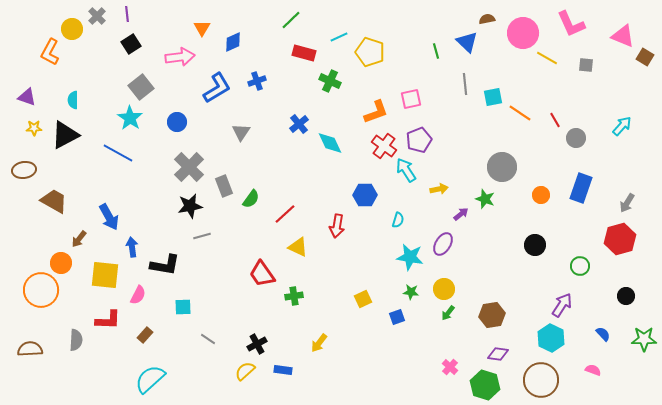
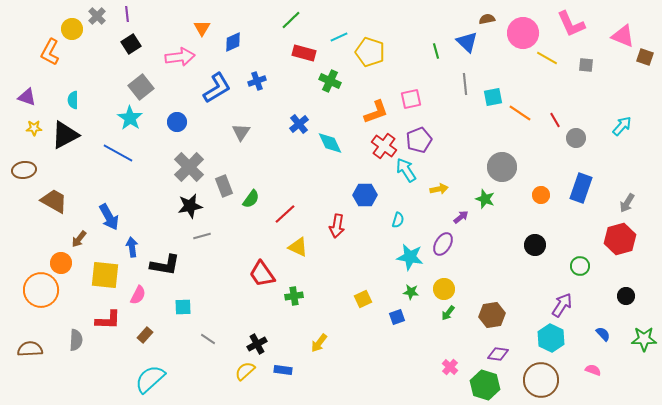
brown square at (645, 57): rotated 12 degrees counterclockwise
purple arrow at (461, 214): moved 3 px down
